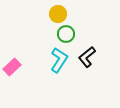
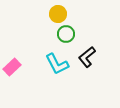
cyan L-shape: moved 2 px left, 4 px down; rotated 120 degrees clockwise
